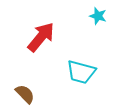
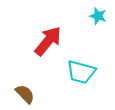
red arrow: moved 7 px right, 4 px down
